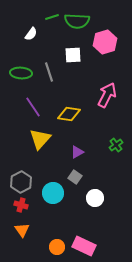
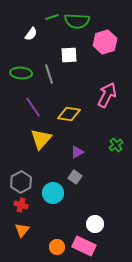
white square: moved 4 px left
gray line: moved 2 px down
yellow triangle: moved 1 px right
white circle: moved 26 px down
orange triangle: rotated 14 degrees clockwise
